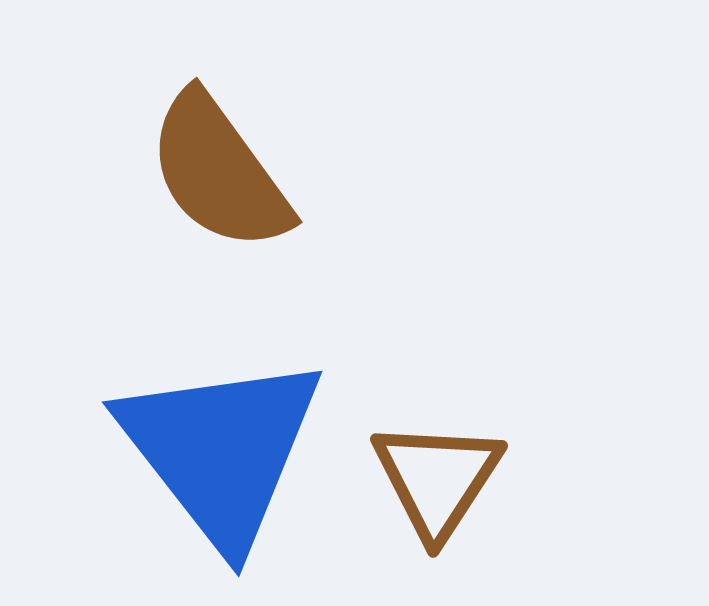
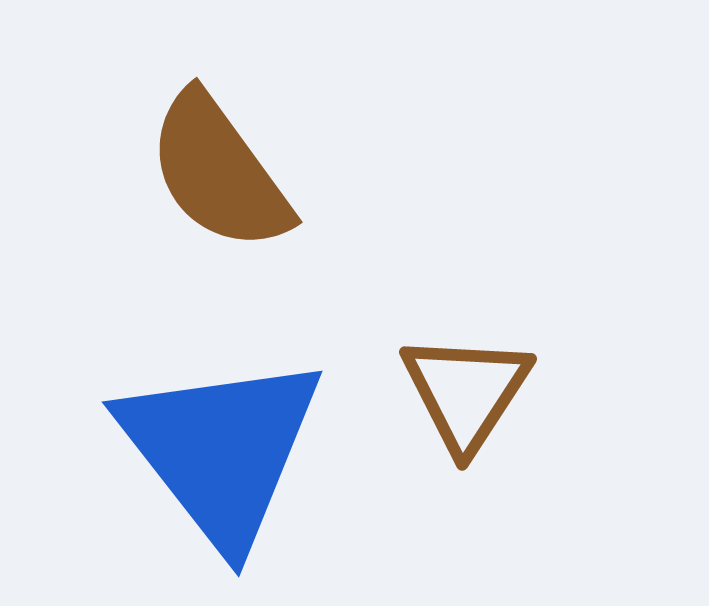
brown triangle: moved 29 px right, 87 px up
